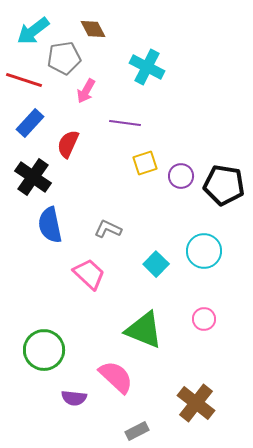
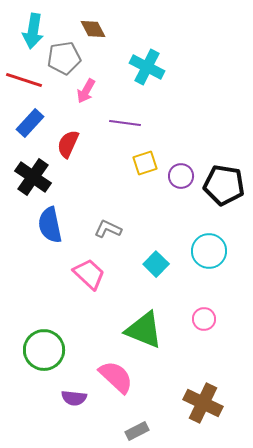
cyan arrow: rotated 44 degrees counterclockwise
cyan circle: moved 5 px right
brown cross: moved 7 px right; rotated 12 degrees counterclockwise
